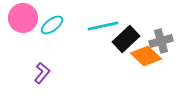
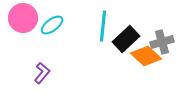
cyan line: rotated 72 degrees counterclockwise
gray cross: moved 1 px right, 1 px down
